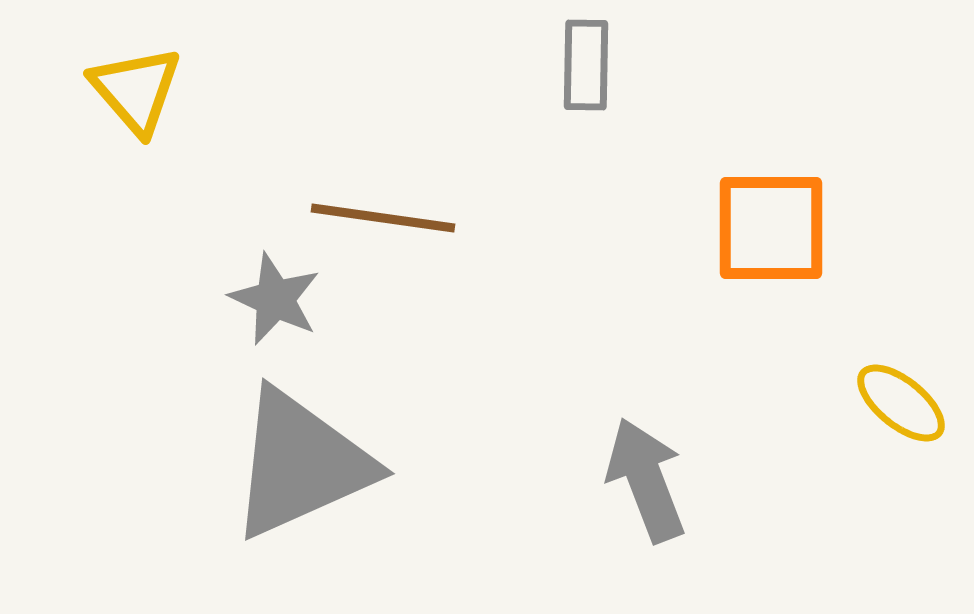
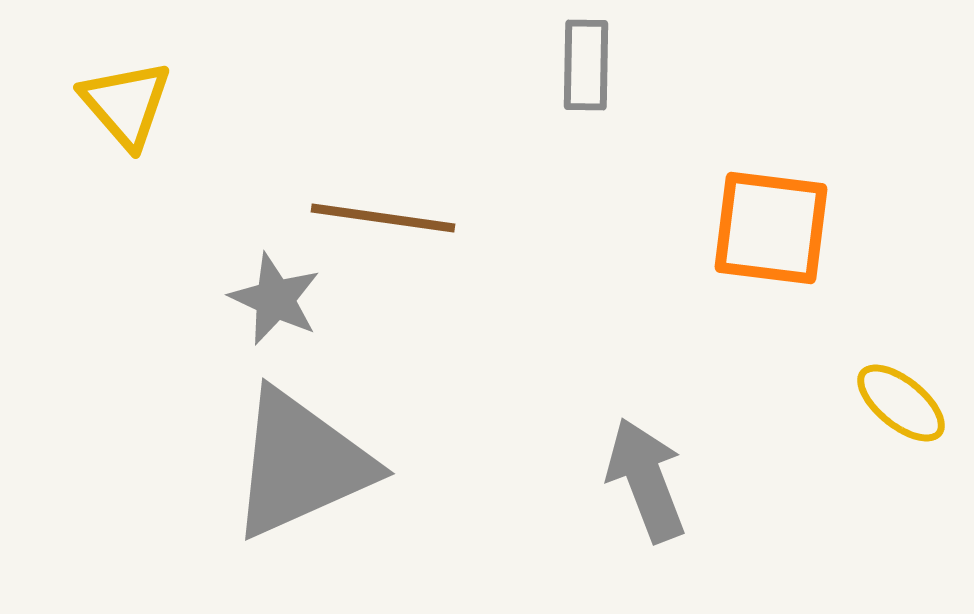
yellow triangle: moved 10 px left, 14 px down
orange square: rotated 7 degrees clockwise
